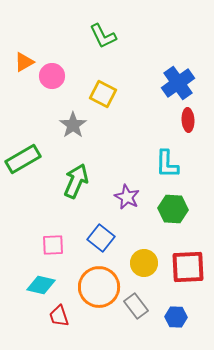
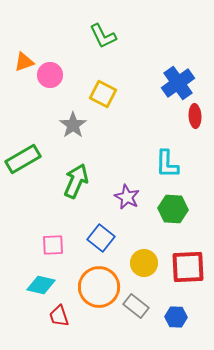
orange triangle: rotated 10 degrees clockwise
pink circle: moved 2 px left, 1 px up
red ellipse: moved 7 px right, 4 px up
gray rectangle: rotated 15 degrees counterclockwise
